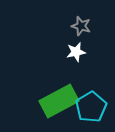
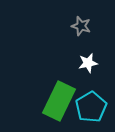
white star: moved 12 px right, 11 px down
green rectangle: rotated 36 degrees counterclockwise
